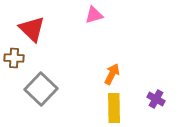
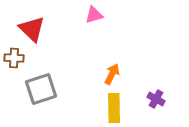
gray square: rotated 28 degrees clockwise
